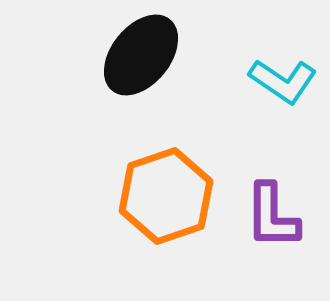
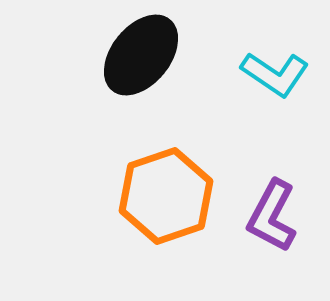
cyan L-shape: moved 8 px left, 7 px up
purple L-shape: rotated 28 degrees clockwise
